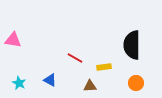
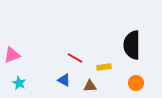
pink triangle: moved 1 px left, 15 px down; rotated 30 degrees counterclockwise
blue triangle: moved 14 px right
